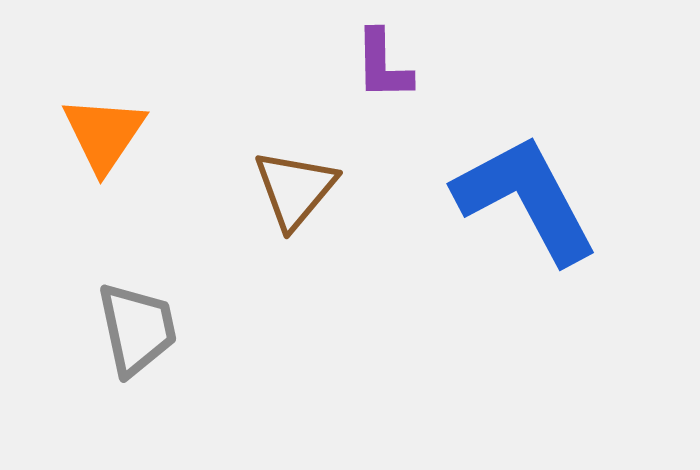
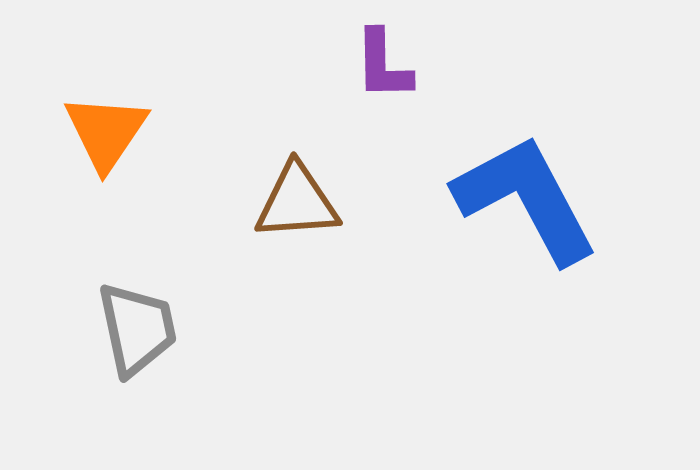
orange triangle: moved 2 px right, 2 px up
brown triangle: moved 2 px right, 13 px down; rotated 46 degrees clockwise
